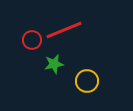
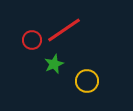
red line: rotated 12 degrees counterclockwise
green star: rotated 12 degrees counterclockwise
